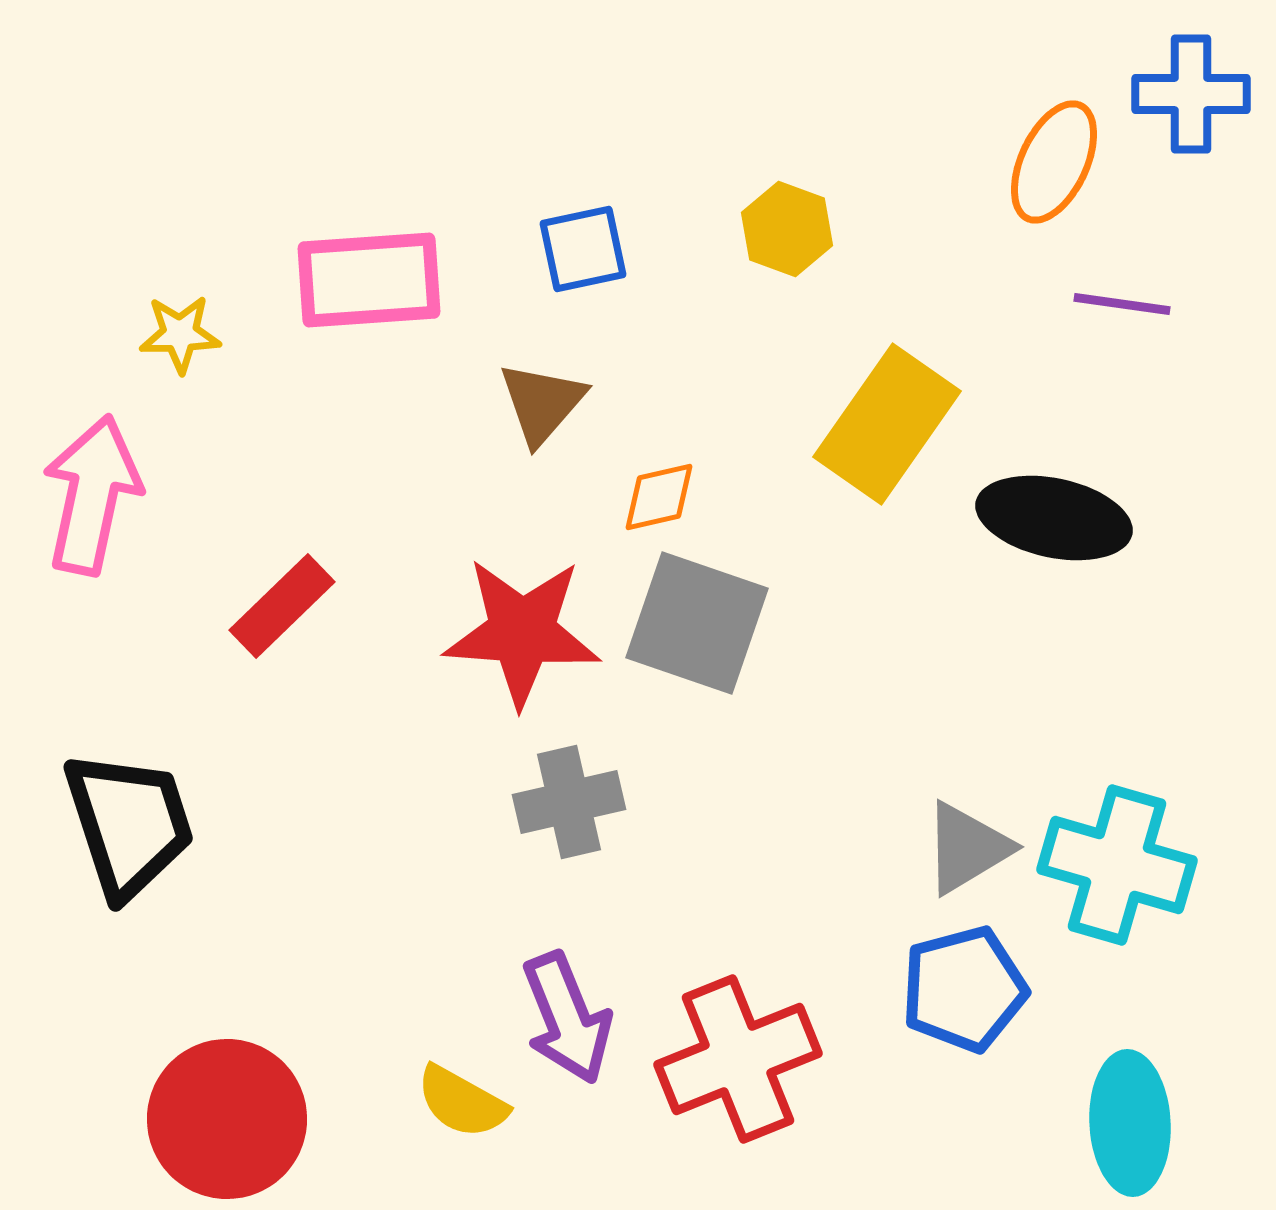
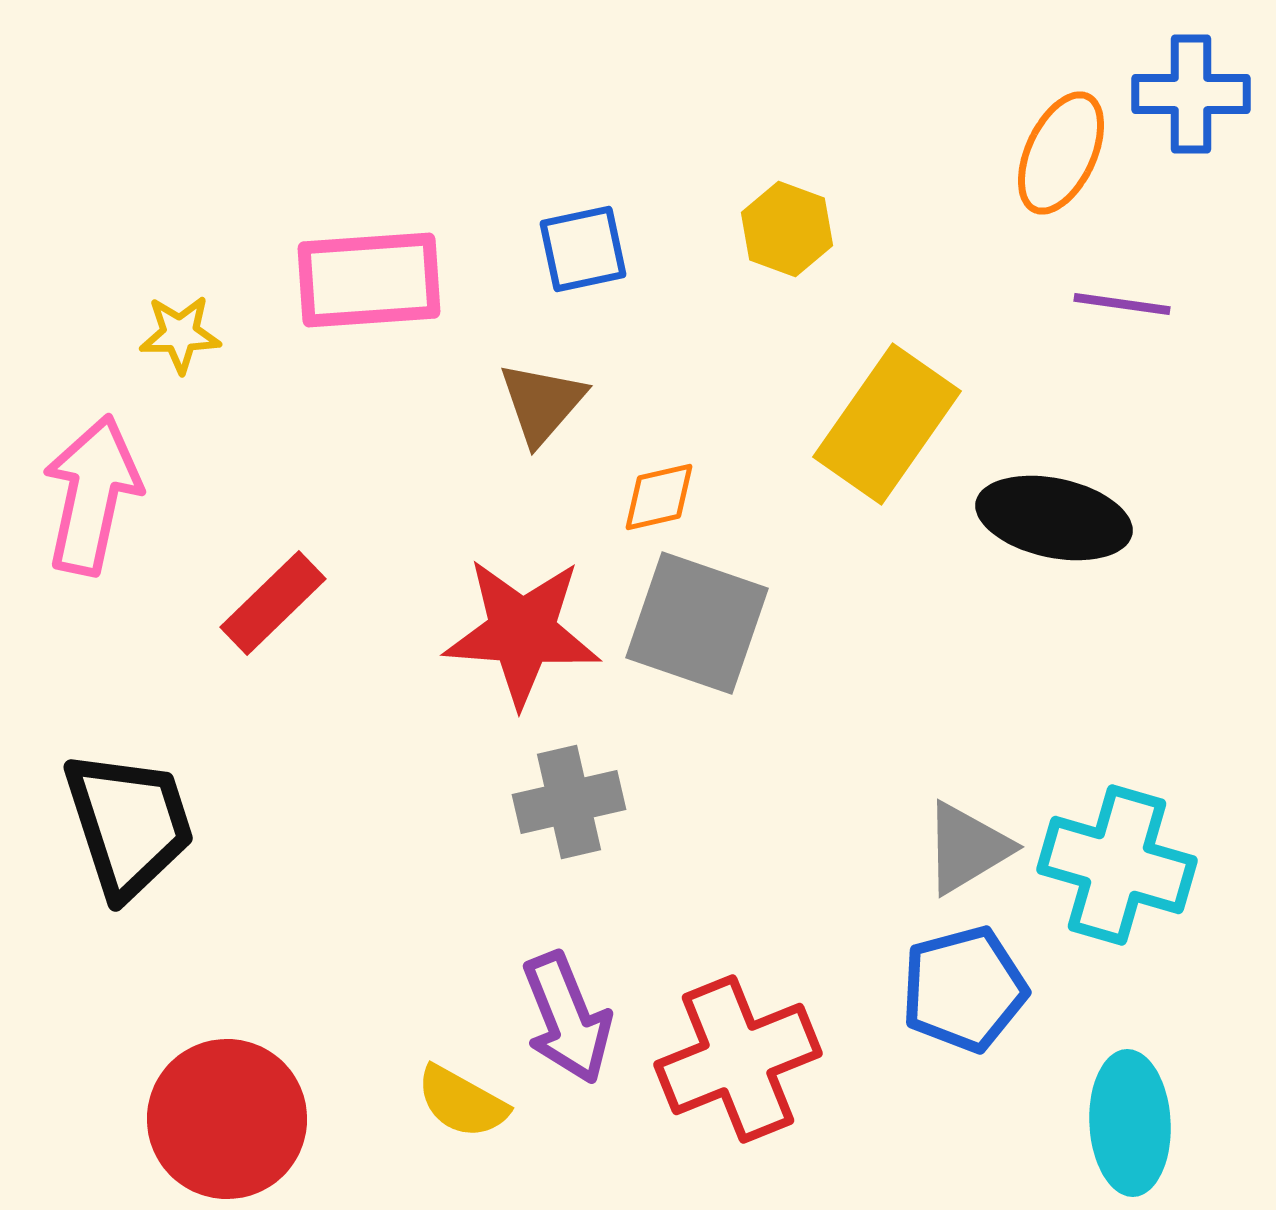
orange ellipse: moved 7 px right, 9 px up
red rectangle: moved 9 px left, 3 px up
